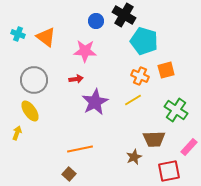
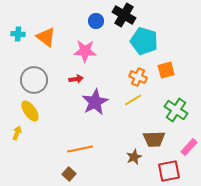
cyan cross: rotated 16 degrees counterclockwise
orange cross: moved 2 px left, 1 px down
